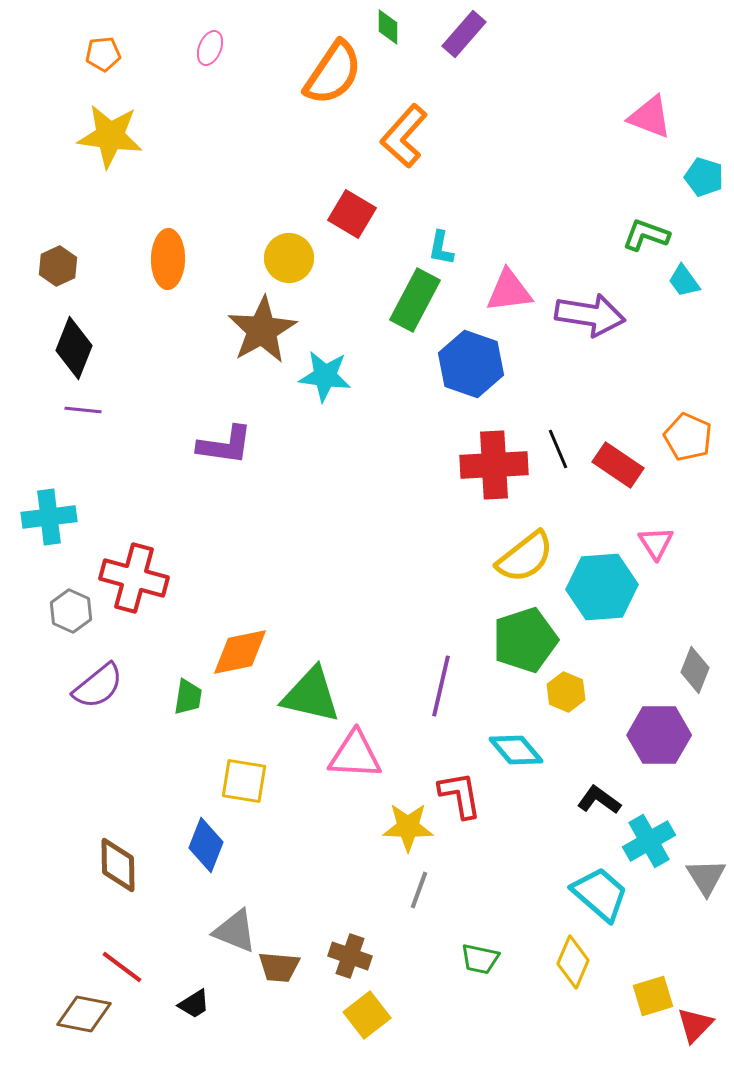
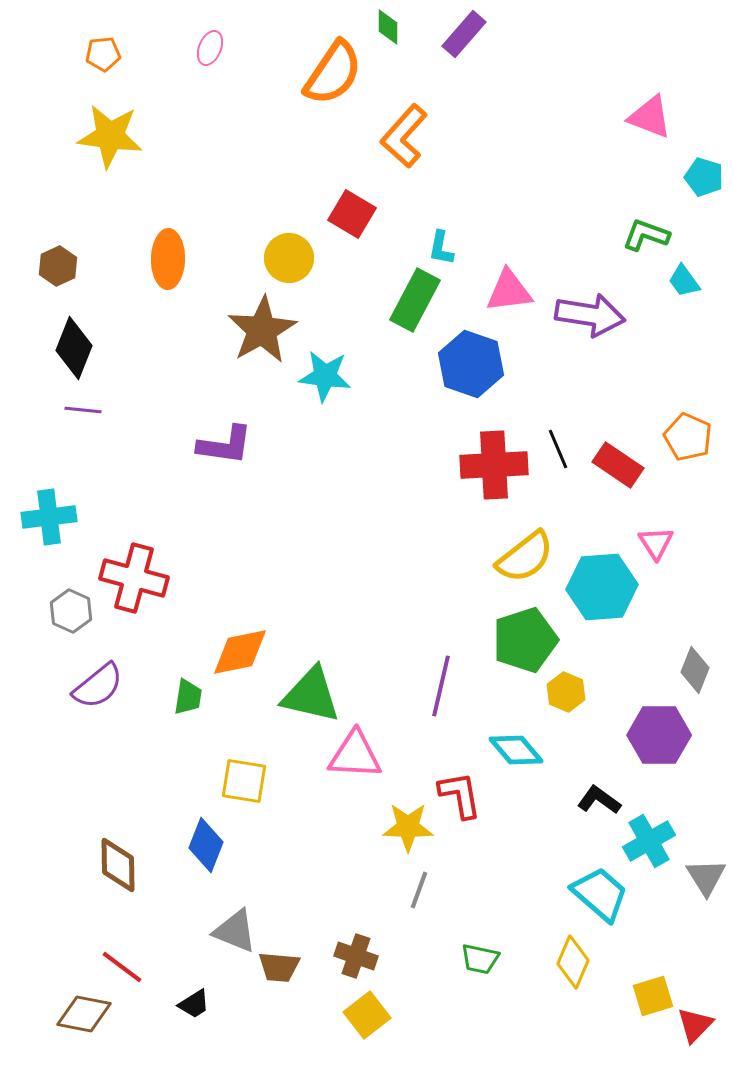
brown cross at (350, 956): moved 6 px right
